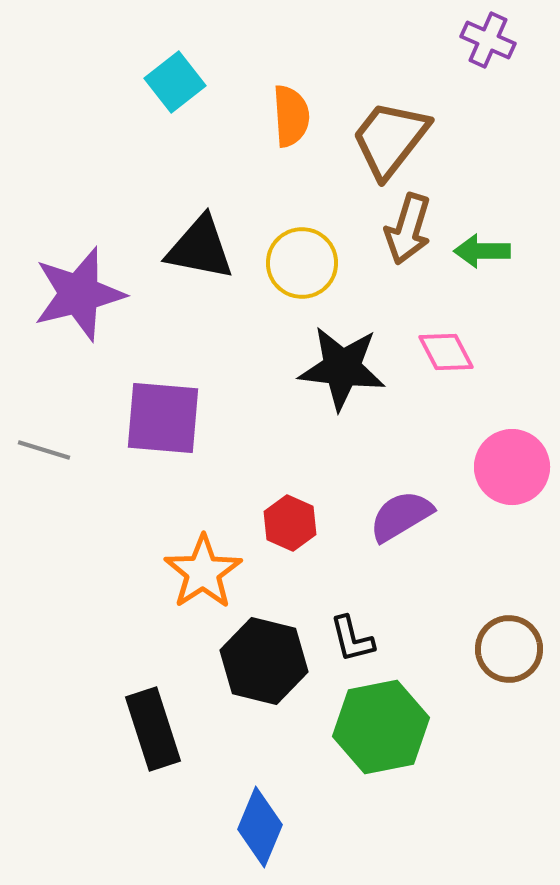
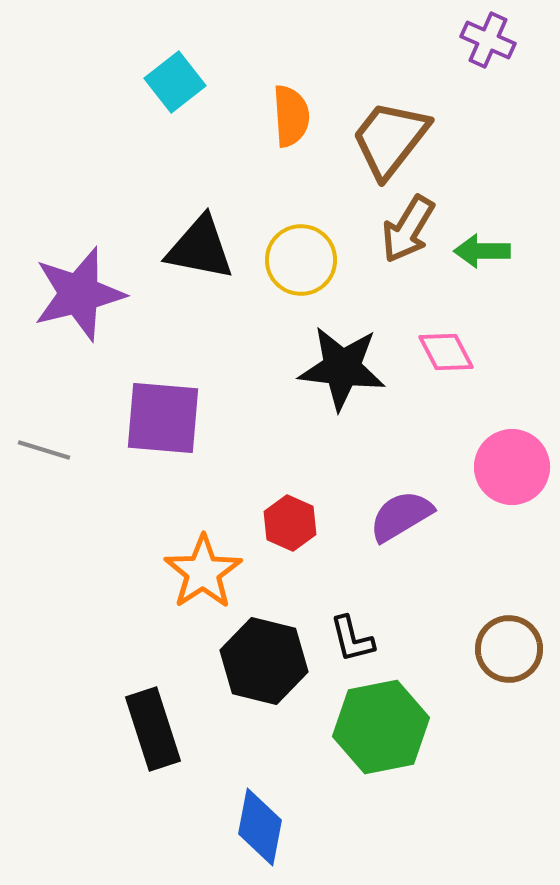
brown arrow: rotated 14 degrees clockwise
yellow circle: moved 1 px left, 3 px up
blue diamond: rotated 12 degrees counterclockwise
